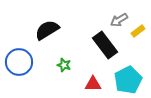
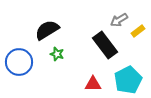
green star: moved 7 px left, 11 px up
